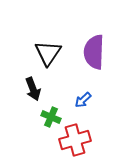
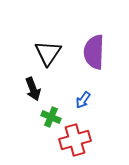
blue arrow: rotated 12 degrees counterclockwise
